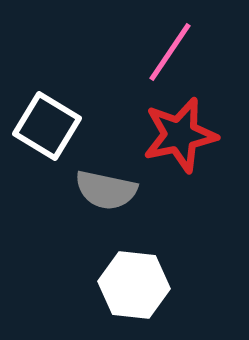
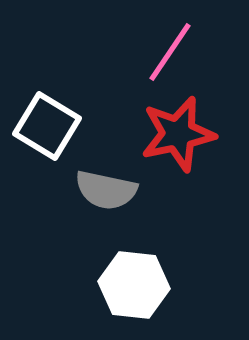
red star: moved 2 px left, 1 px up
